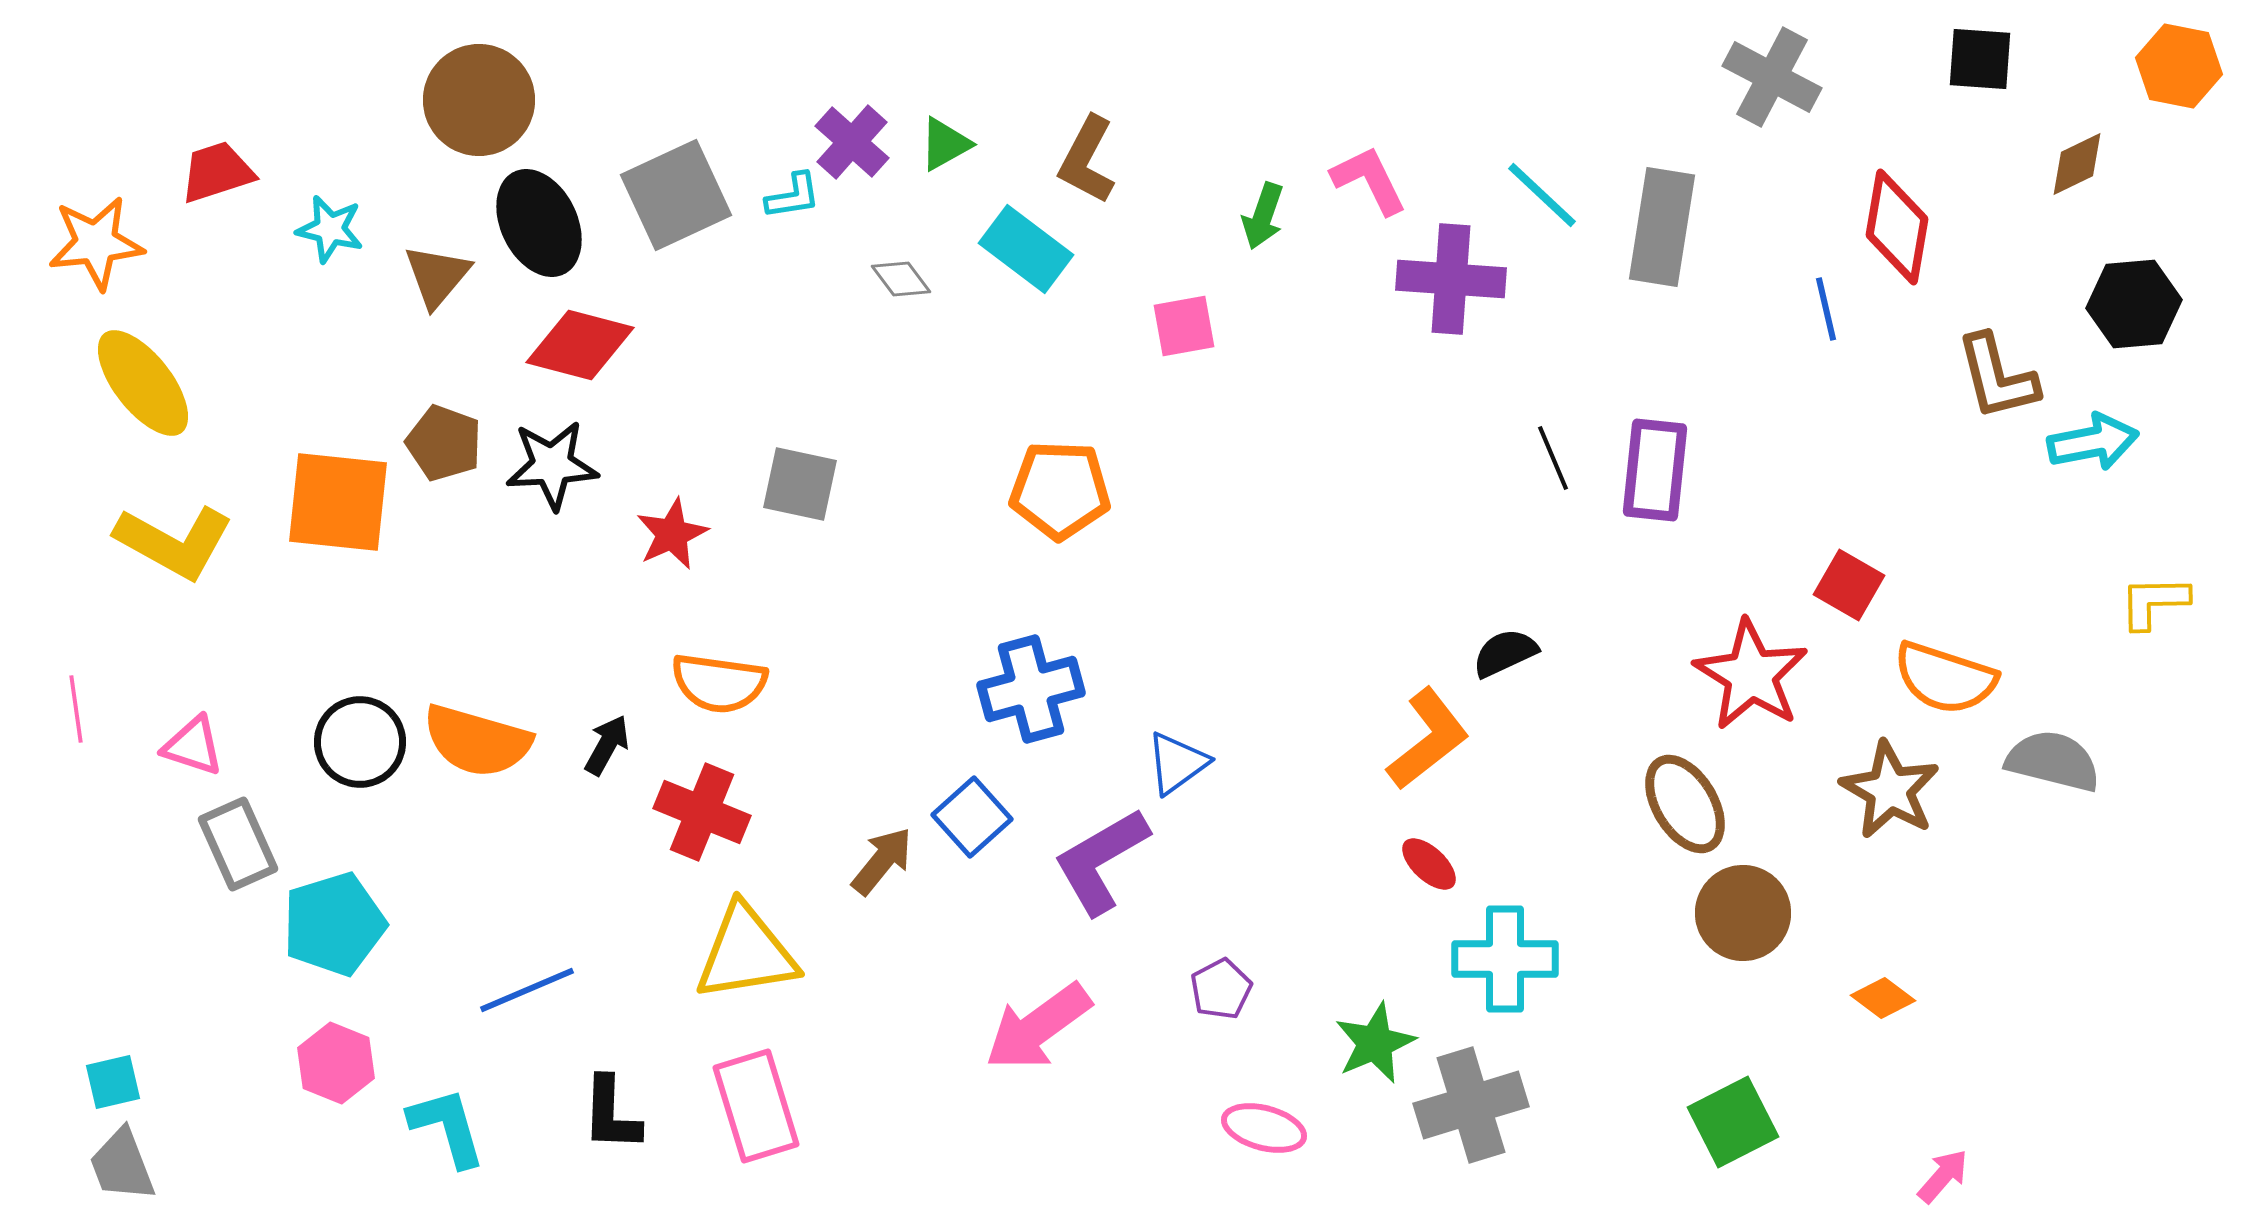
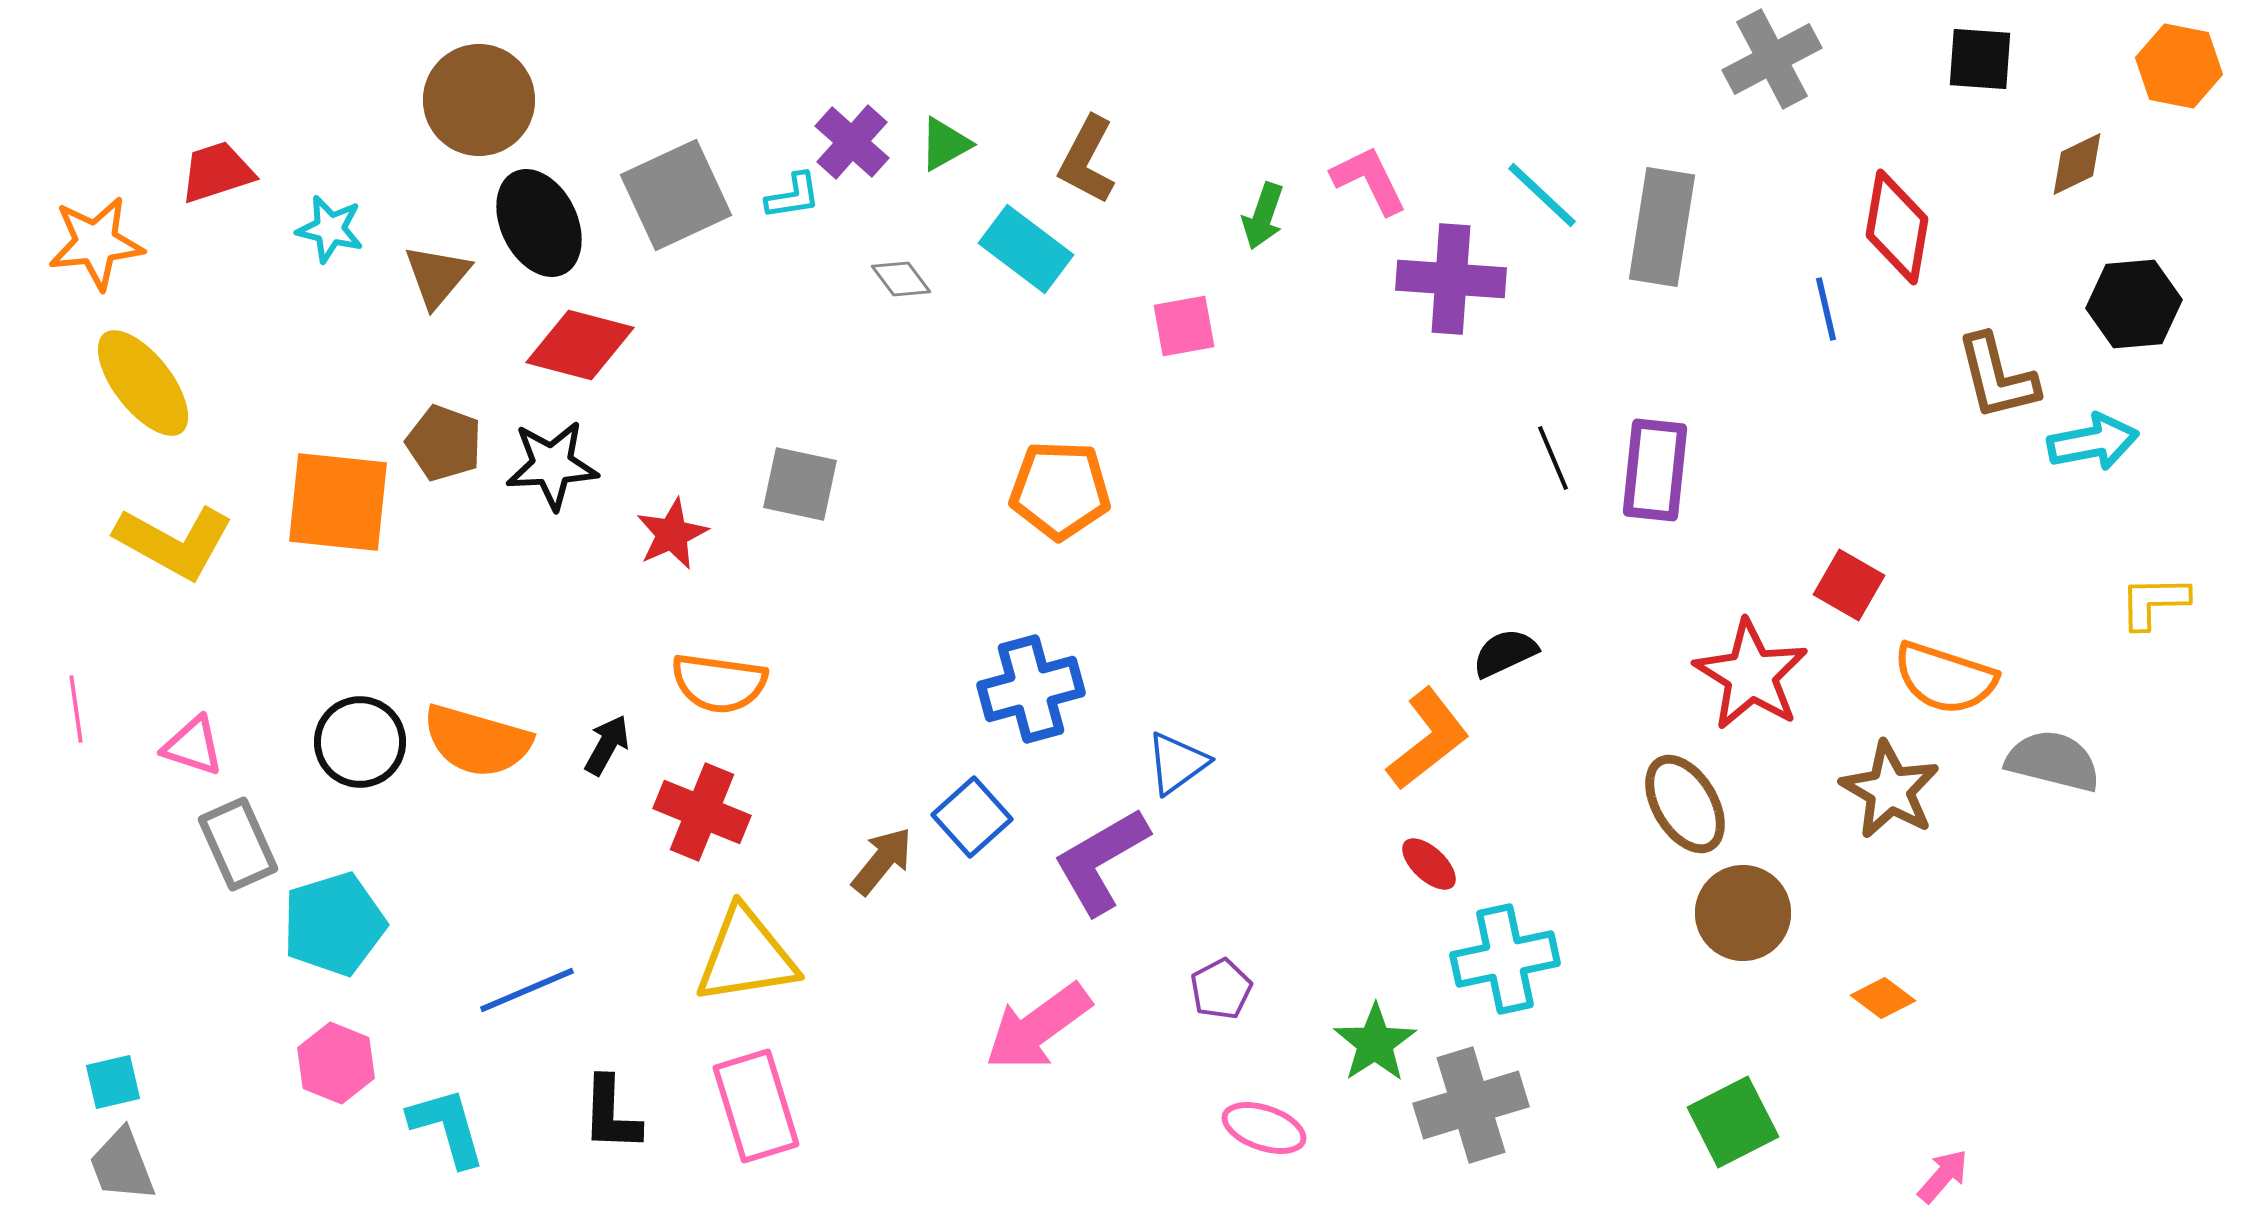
gray cross at (1772, 77): moved 18 px up; rotated 34 degrees clockwise
yellow triangle at (746, 953): moved 3 px down
cyan cross at (1505, 959): rotated 12 degrees counterclockwise
green star at (1375, 1043): rotated 10 degrees counterclockwise
pink ellipse at (1264, 1128): rotated 4 degrees clockwise
